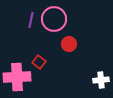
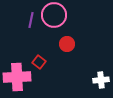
pink circle: moved 4 px up
red circle: moved 2 px left
